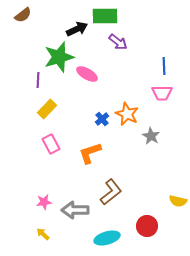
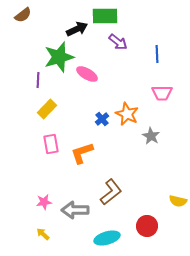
blue line: moved 7 px left, 12 px up
pink rectangle: rotated 18 degrees clockwise
orange L-shape: moved 8 px left
